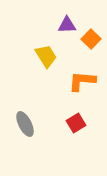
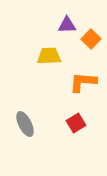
yellow trapezoid: moved 3 px right; rotated 60 degrees counterclockwise
orange L-shape: moved 1 px right, 1 px down
